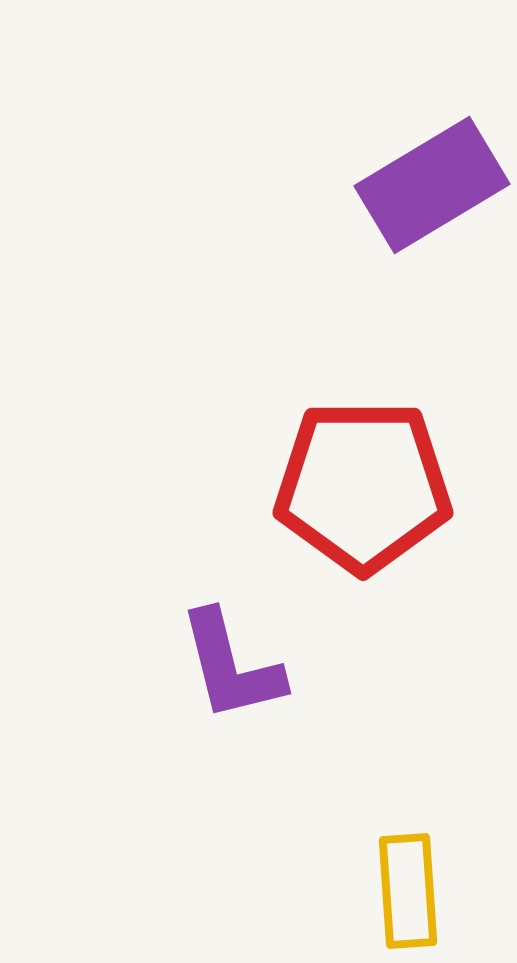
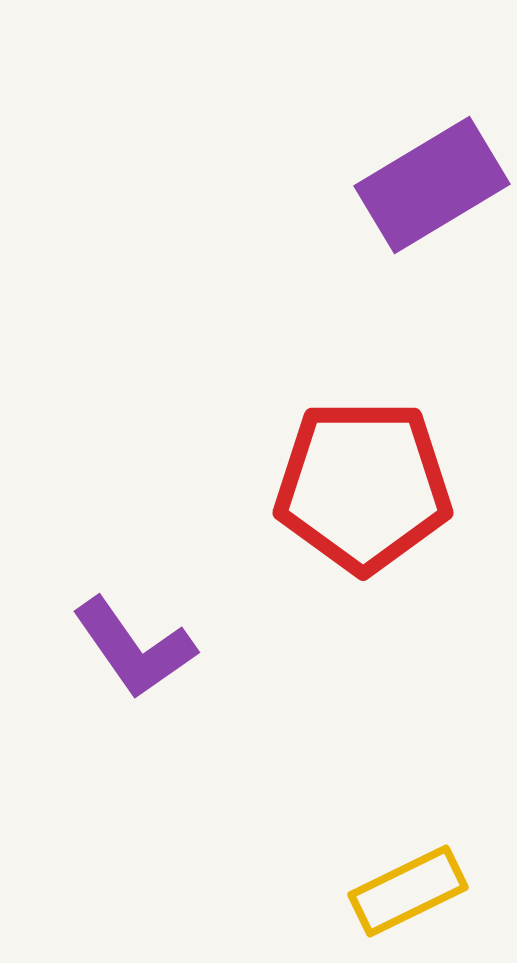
purple L-shape: moved 97 px left, 18 px up; rotated 21 degrees counterclockwise
yellow rectangle: rotated 68 degrees clockwise
